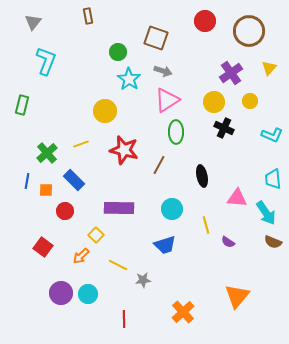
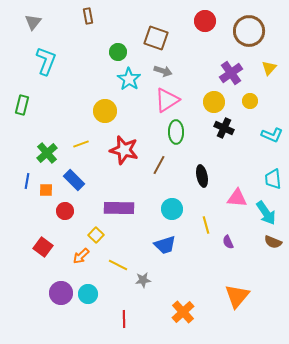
purple semicircle at (228, 242): rotated 32 degrees clockwise
